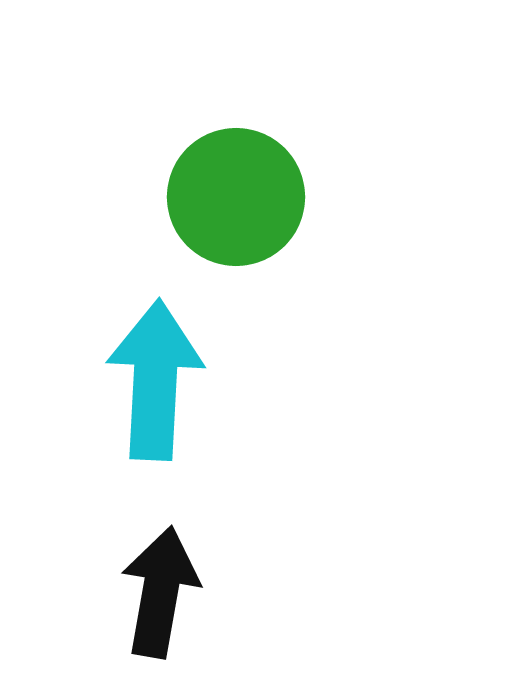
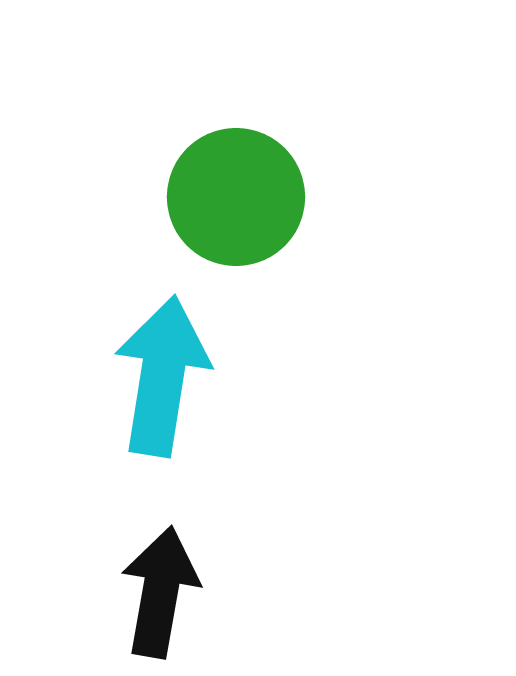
cyan arrow: moved 7 px right, 4 px up; rotated 6 degrees clockwise
